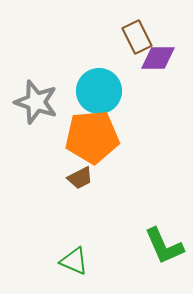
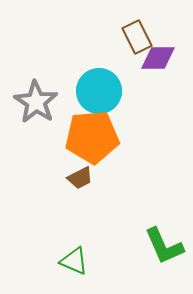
gray star: rotated 15 degrees clockwise
